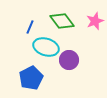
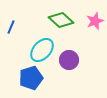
green diamond: moved 1 px left, 1 px up; rotated 10 degrees counterclockwise
blue line: moved 19 px left
cyan ellipse: moved 4 px left, 3 px down; rotated 65 degrees counterclockwise
blue pentagon: rotated 10 degrees clockwise
